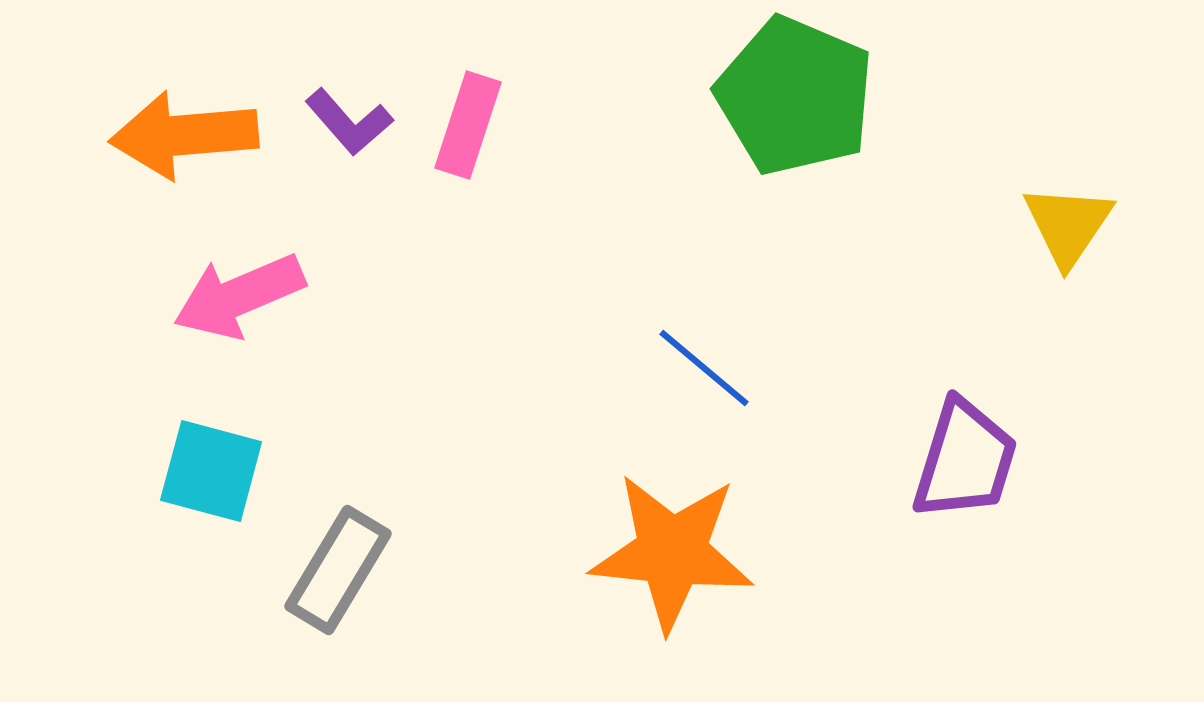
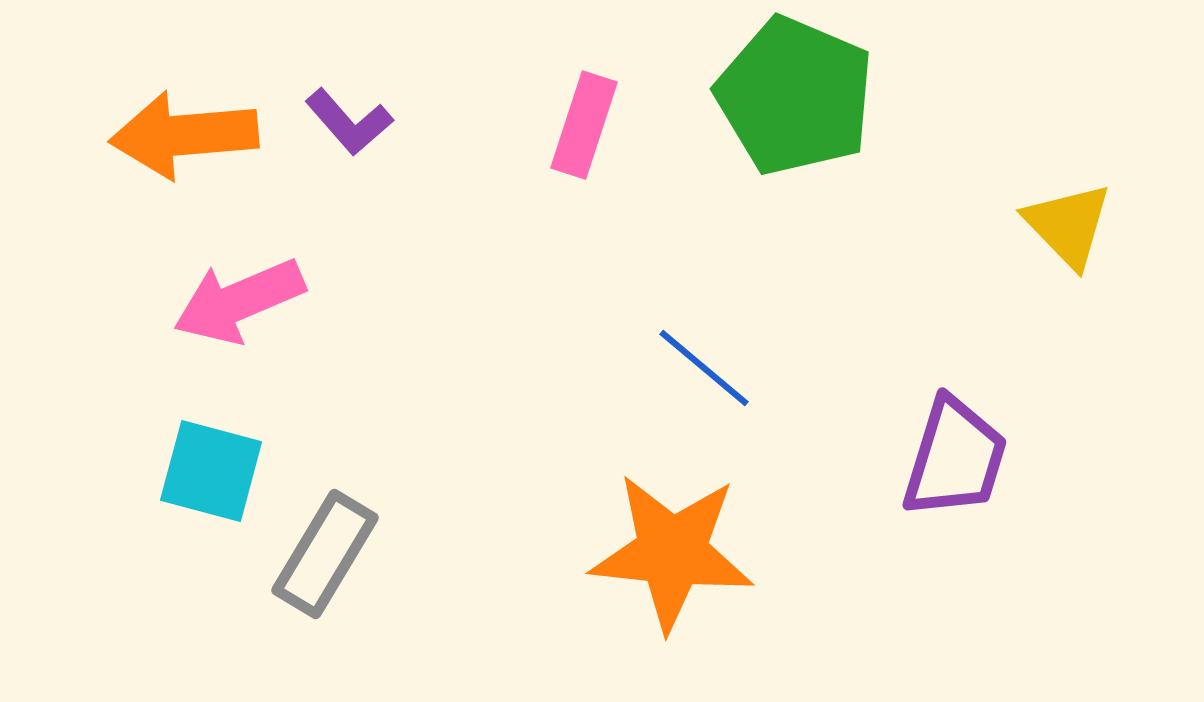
pink rectangle: moved 116 px right
yellow triangle: rotated 18 degrees counterclockwise
pink arrow: moved 5 px down
purple trapezoid: moved 10 px left, 2 px up
gray rectangle: moved 13 px left, 16 px up
